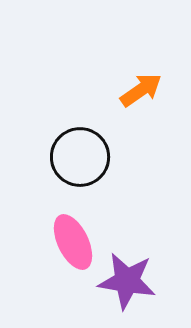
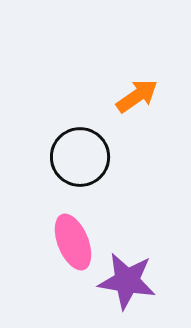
orange arrow: moved 4 px left, 6 px down
pink ellipse: rotated 4 degrees clockwise
